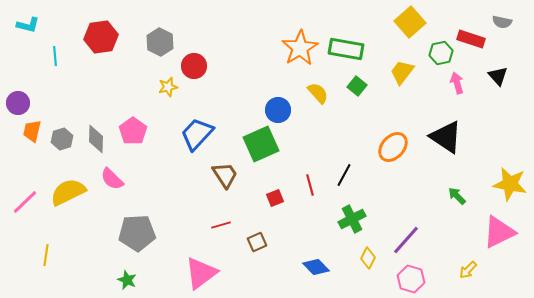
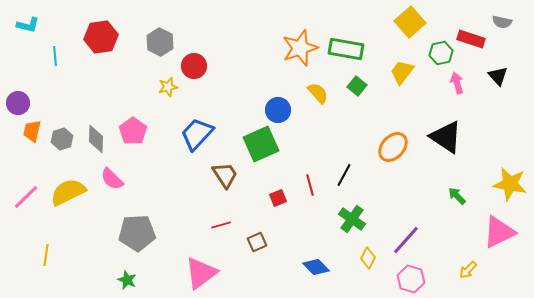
orange star at (300, 48): rotated 12 degrees clockwise
red square at (275, 198): moved 3 px right
pink line at (25, 202): moved 1 px right, 5 px up
green cross at (352, 219): rotated 28 degrees counterclockwise
